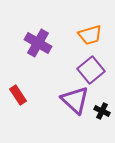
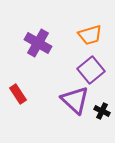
red rectangle: moved 1 px up
